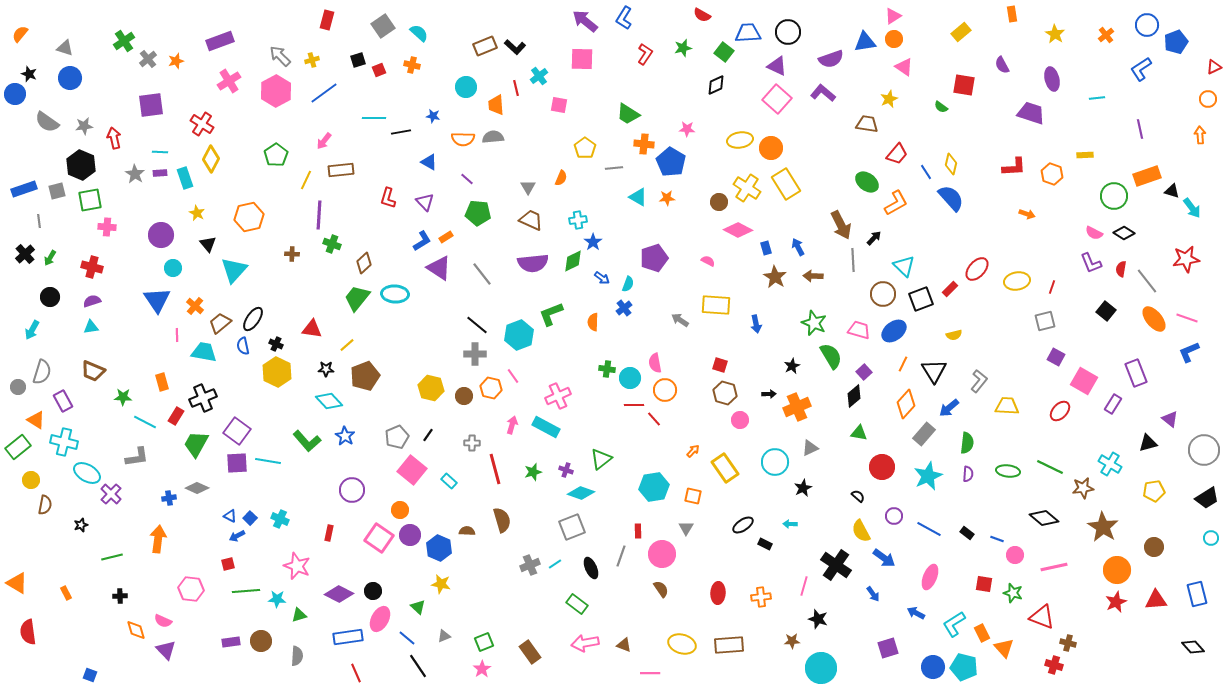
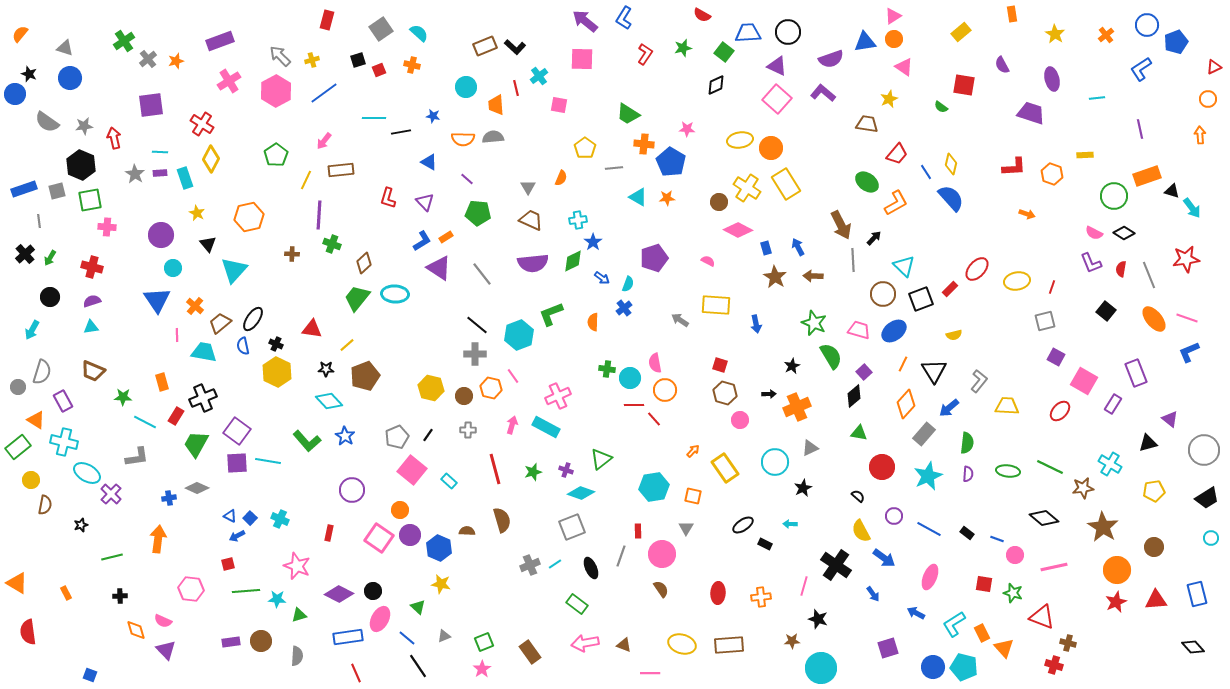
gray square at (383, 26): moved 2 px left, 3 px down
gray line at (1147, 281): moved 2 px right, 6 px up; rotated 16 degrees clockwise
gray cross at (472, 443): moved 4 px left, 13 px up
